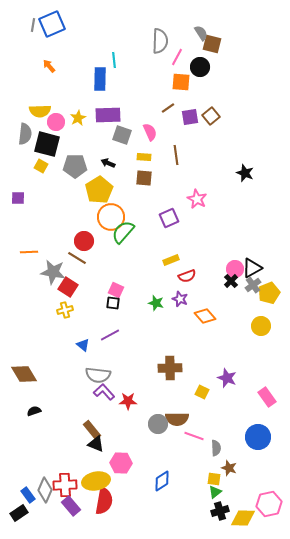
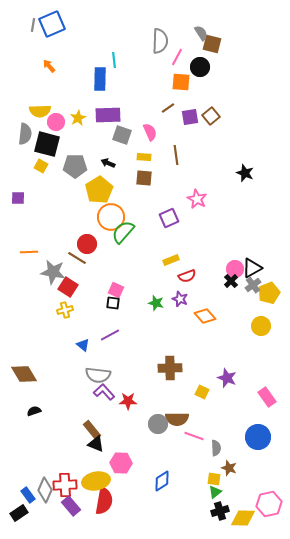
red circle at (84, 241): moved 3 px right, 3 px down
